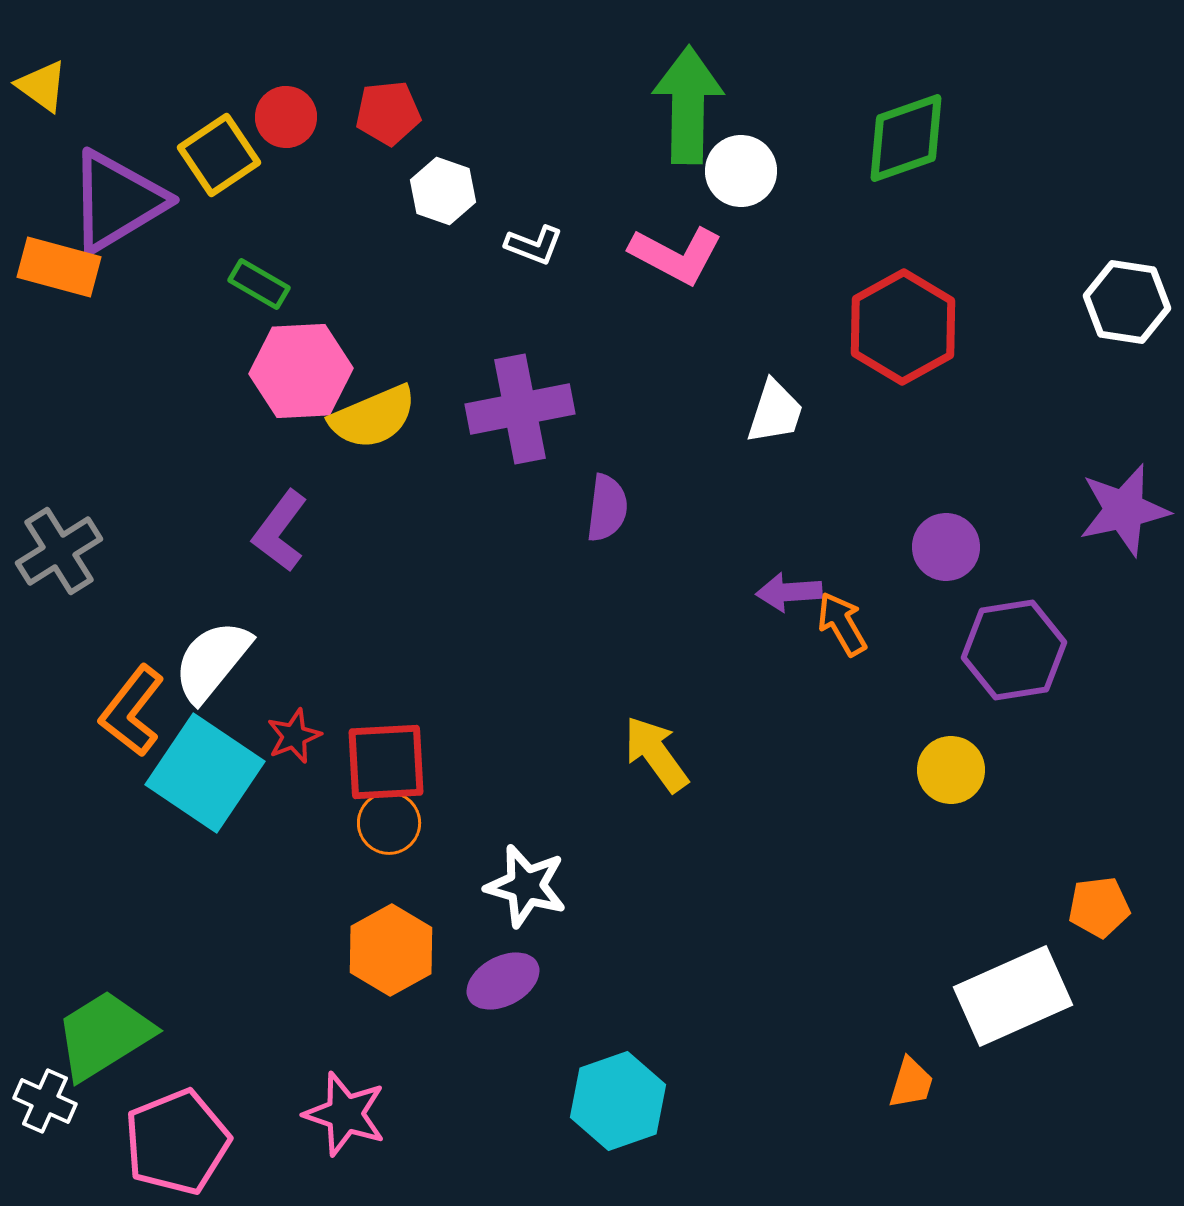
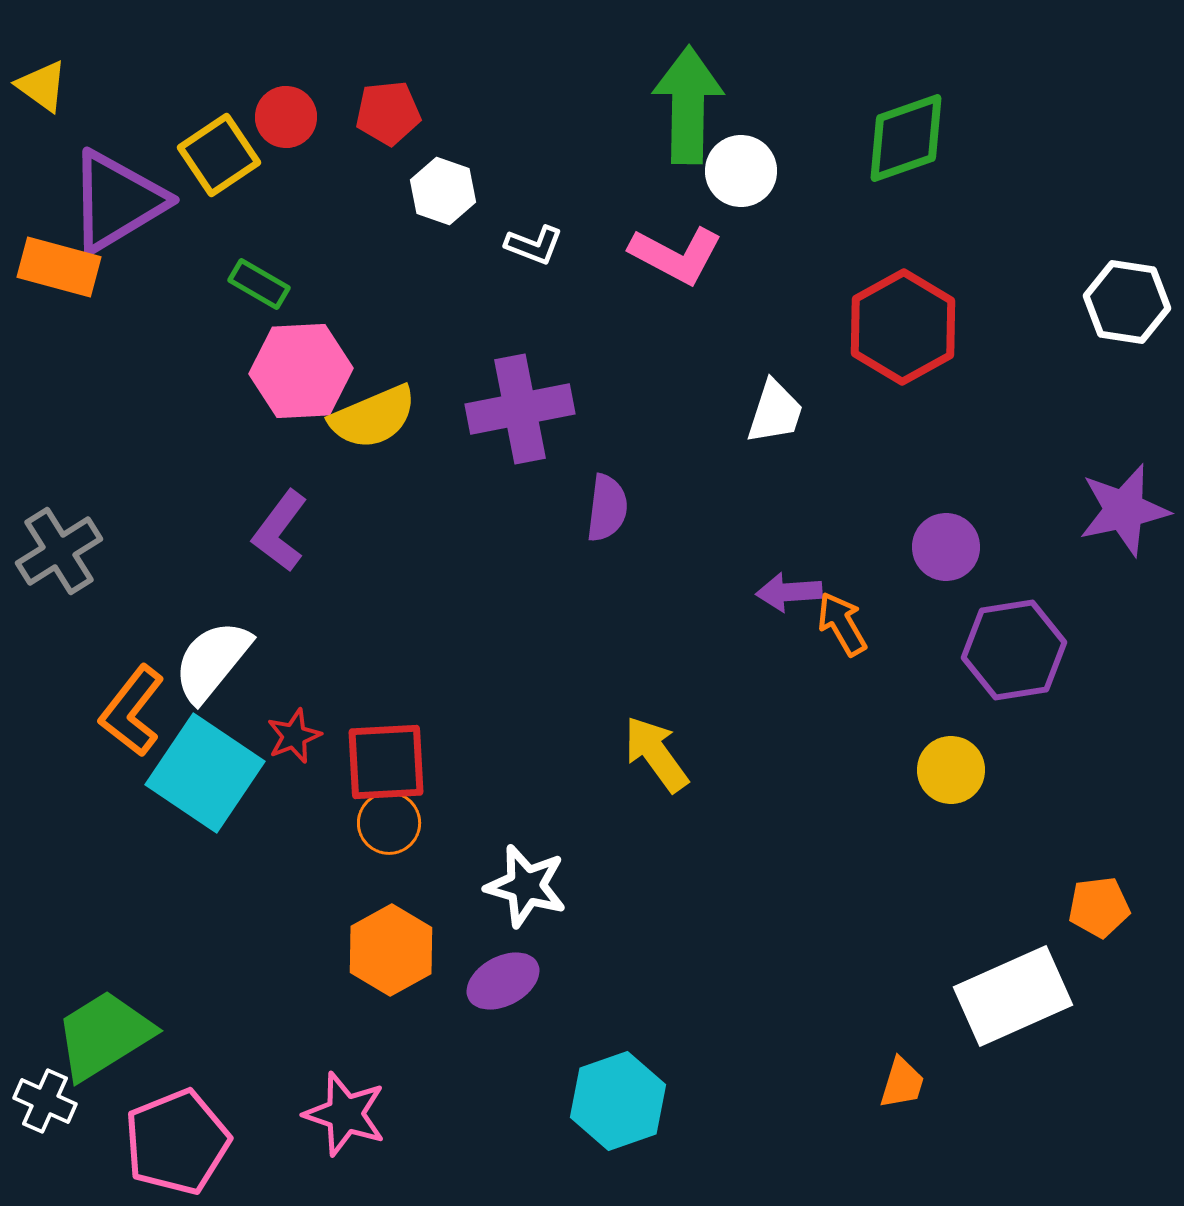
orange trapezoid at (911, 1083): moved 9 px left
